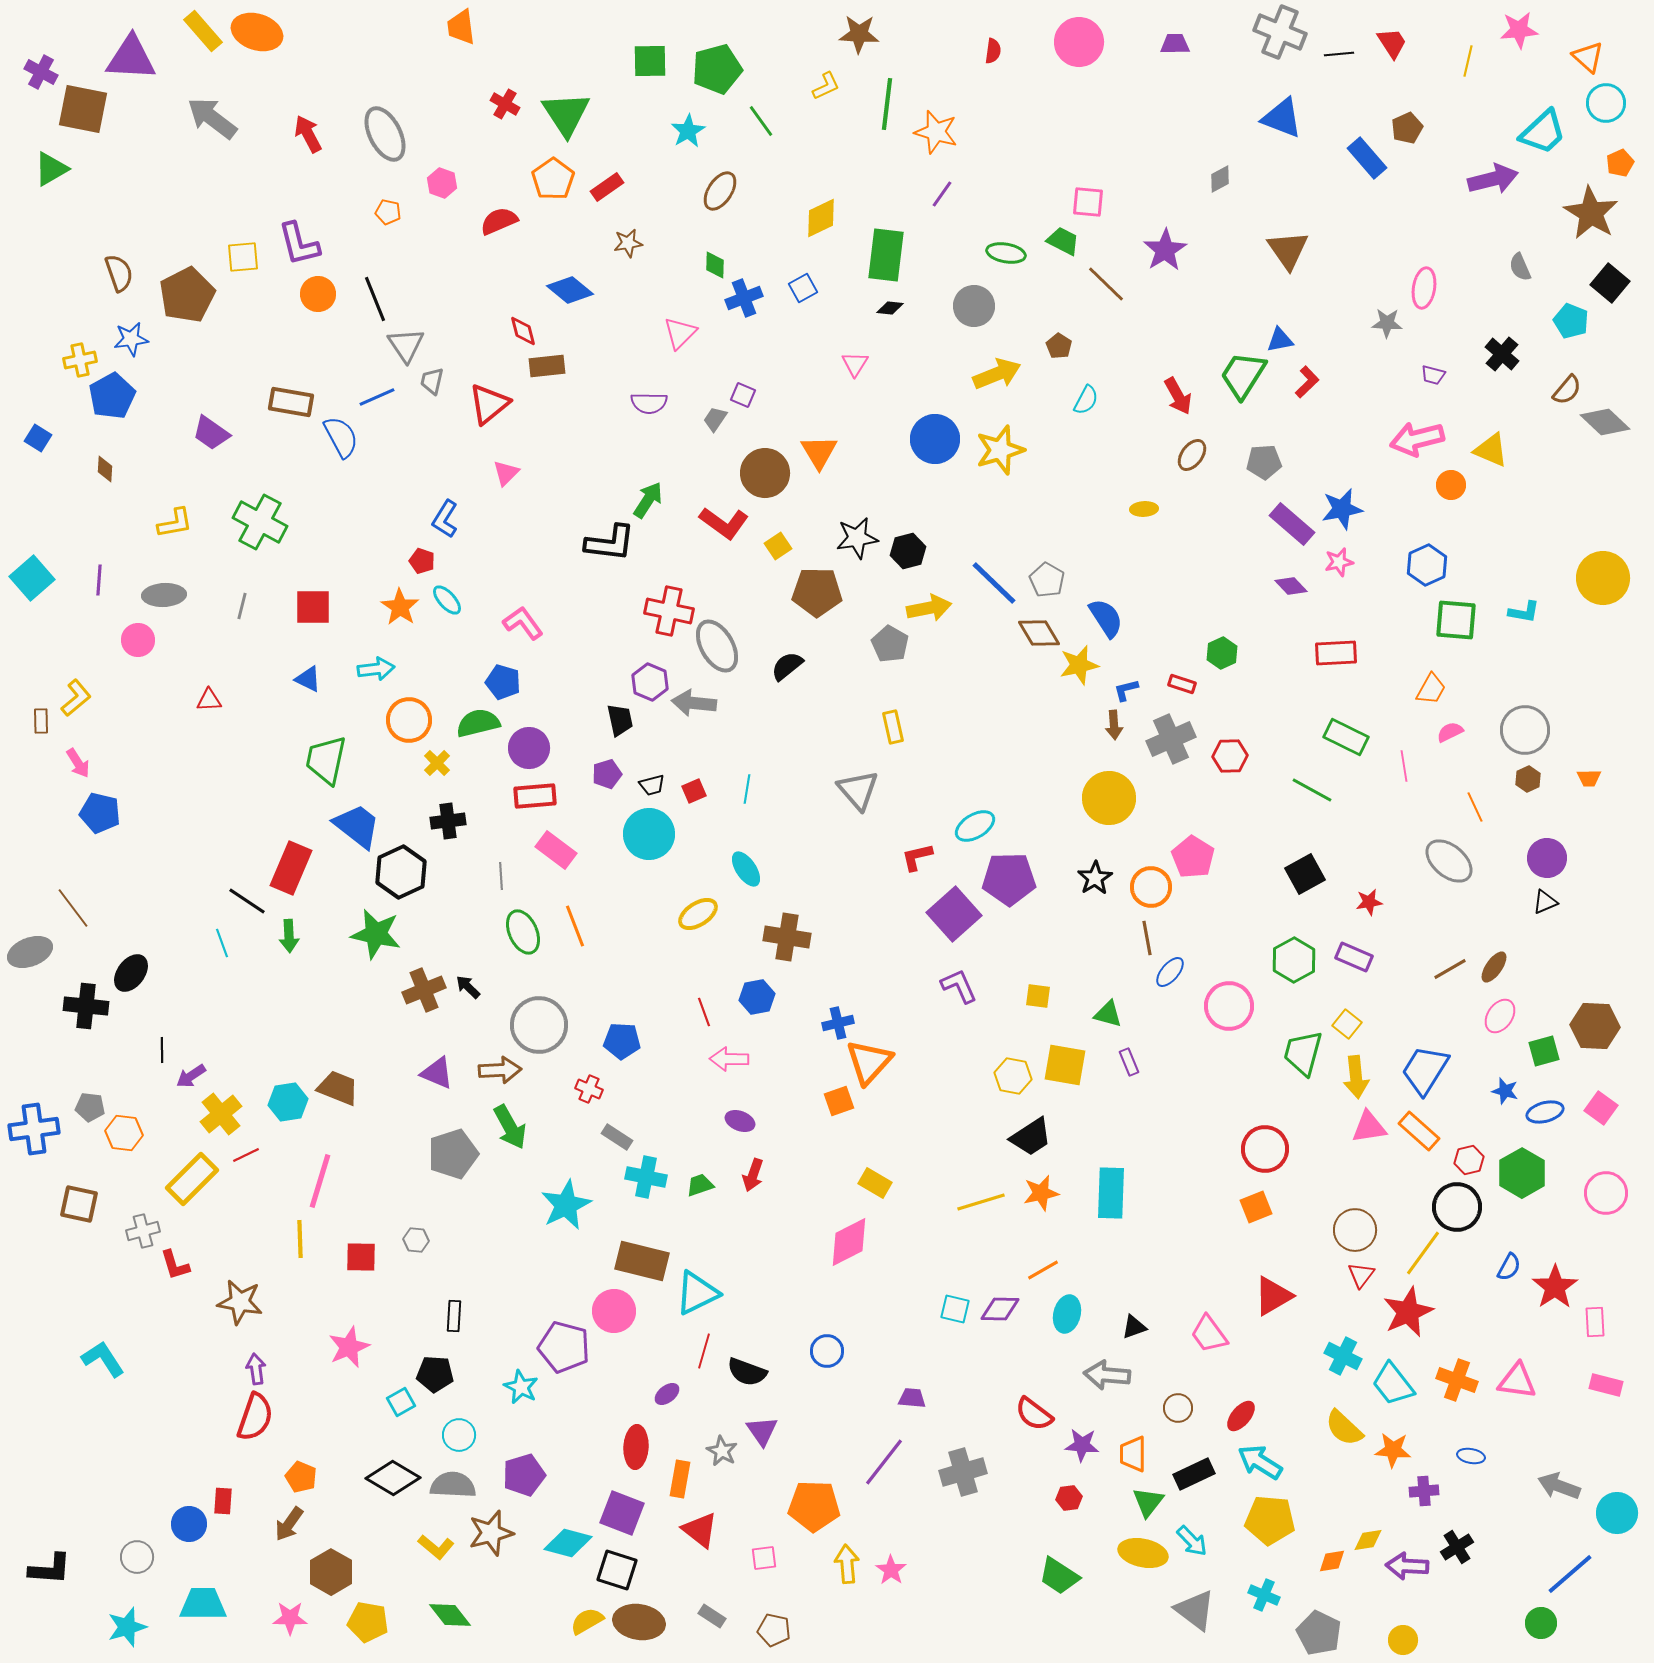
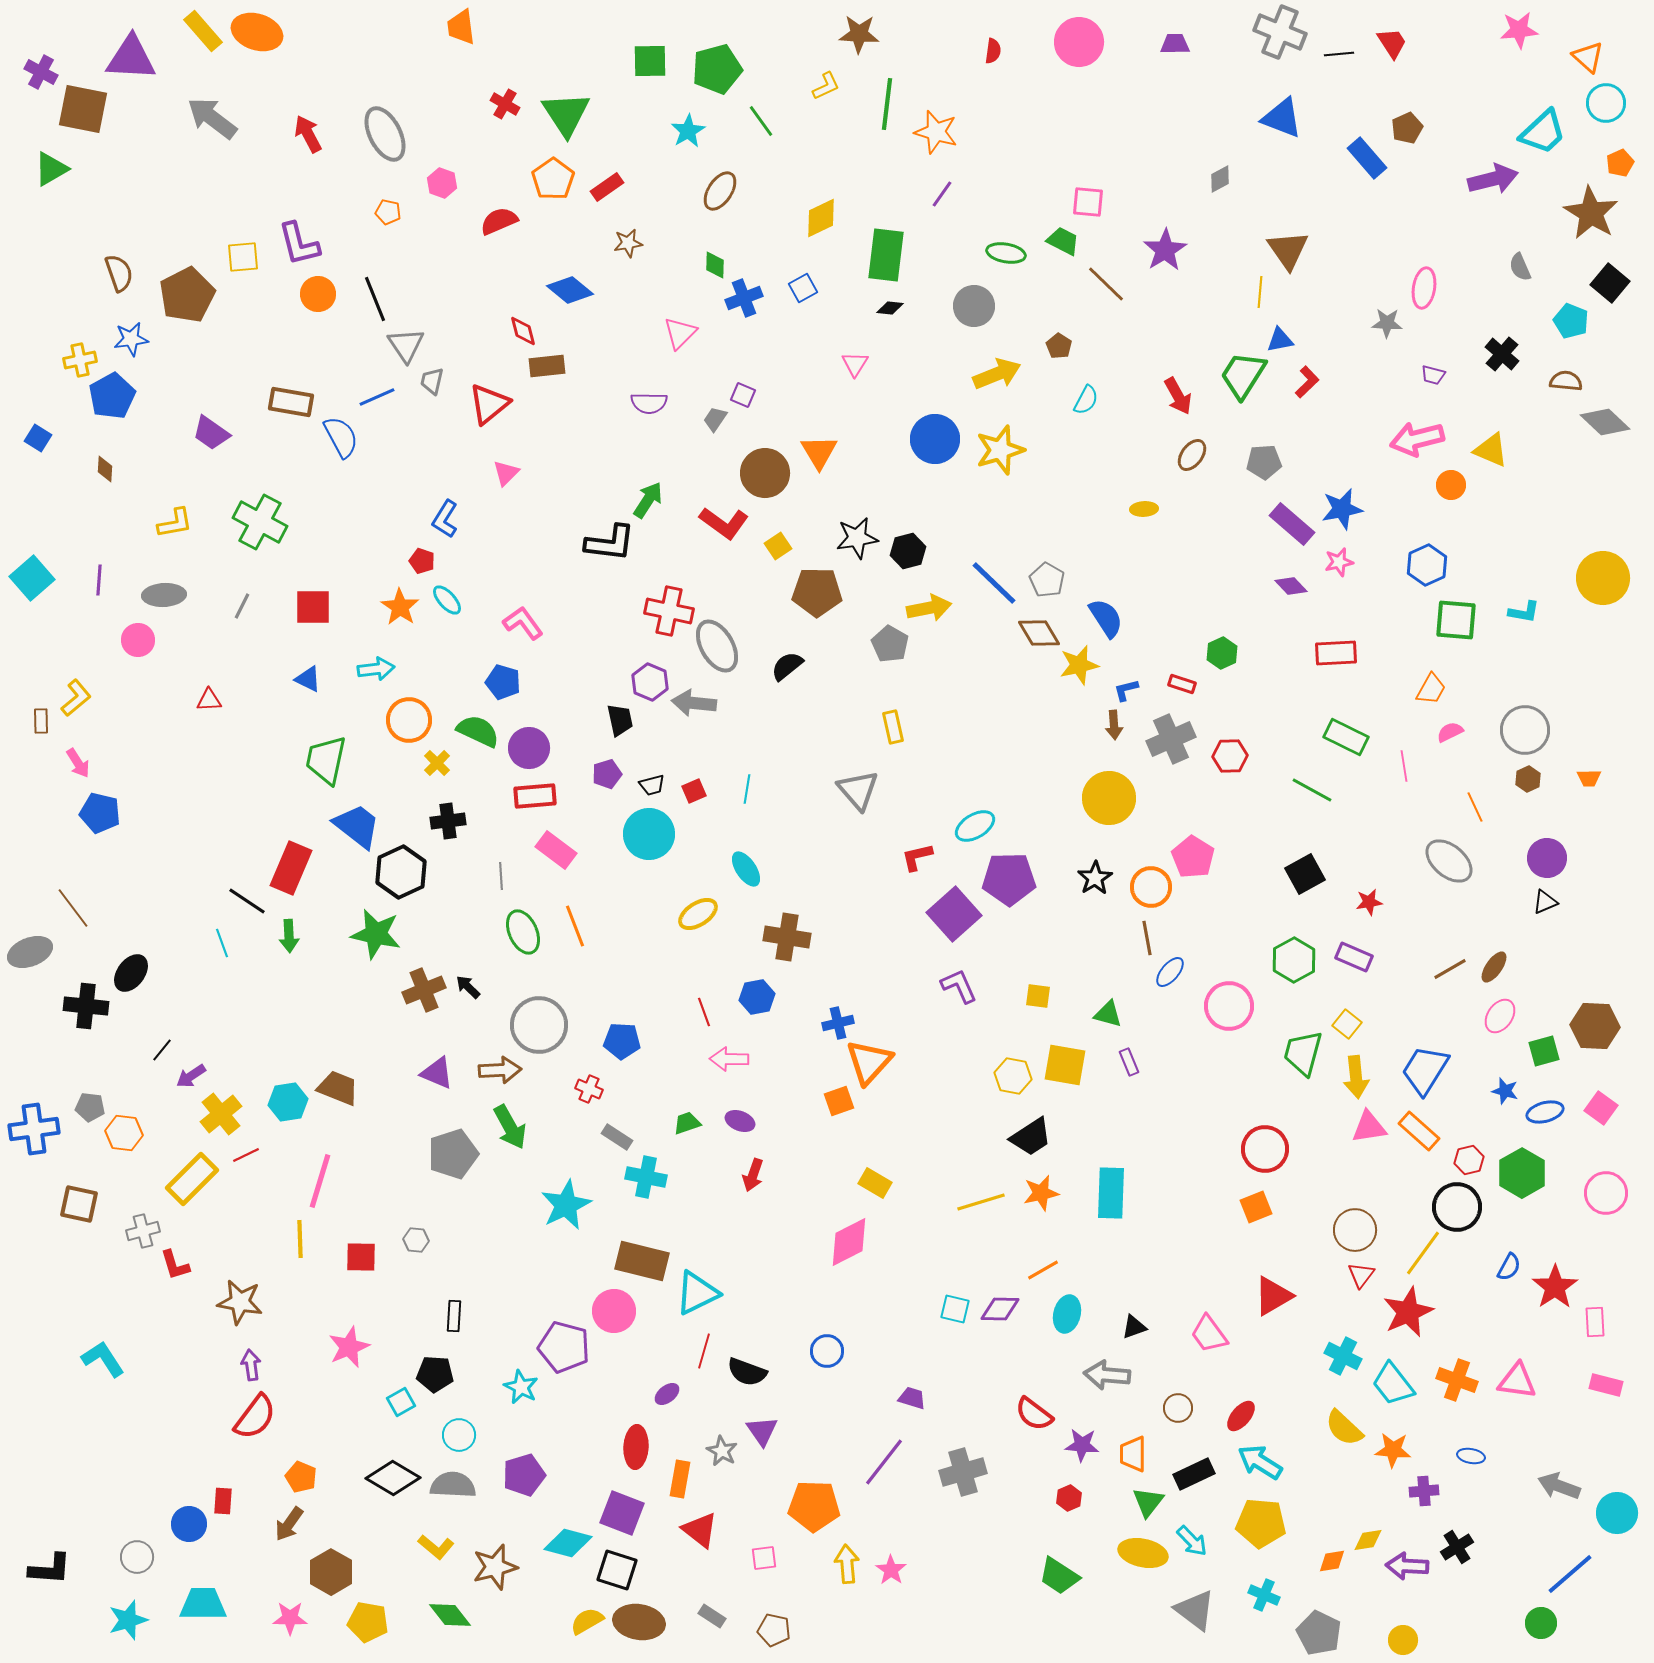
yellow line at (1468, 61): moved 208 px left, 231 px down; rotated 8 degrees counterclockwise
brown semicircle at (1567, 390): moved 1 px left, 9 px up; rotated 124 degrees counterclockwise
gray line at (242, 606): rotated 12 degrees clockwise
green semicircle at (478, 723): moved 8 px down; rotated 39 degrees clockwise
black line at (162, 1050): rotated 40 degrees clockwise
green trapezoid at (700, 1185): moved 13 px left, 62 px up
purple arrow at (256, 1369): moved 5 px left, 4 px up
purple trapezoid at (912, 1398): rotated 12 degrees clockwise
red semicircle at (255, 1417): rotated 18 degrees clockwise
red hexagon at (1069, 1498): rotated 15 degrees counterclockwise
yellow pentagon at (1270, 1520): moved 9 px left, 3 px down
brown star at (491, 1533): moved 4 px right, 34 px down
cyan star at (127, 1627): moved 1 px right, 7 px up
